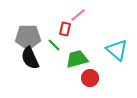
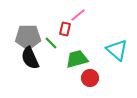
green line: moved 3 px left, 2 px up
